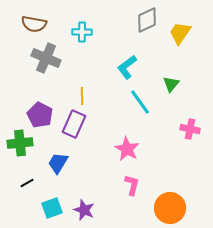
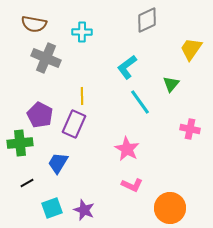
yellow trapezoid: moved 11 px right, 16 px down
pink L-shape: rotated 100 degrees clockwise
